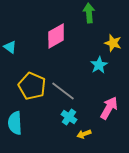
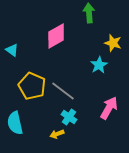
cyan triangle: moved 2 px right, 3 px down
cyan semicircle: rotated 10 degrees counterclockwise
yellow arrow: moved 27 px left
